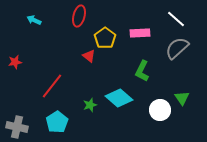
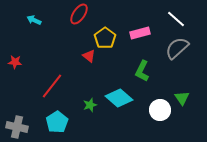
red ellipse: moved 2 px up; rotated 20 degrees clockwise
pink rectangle: rotated 12 degrees counterclockwise
red star: rotated 16 degrees clockwise
